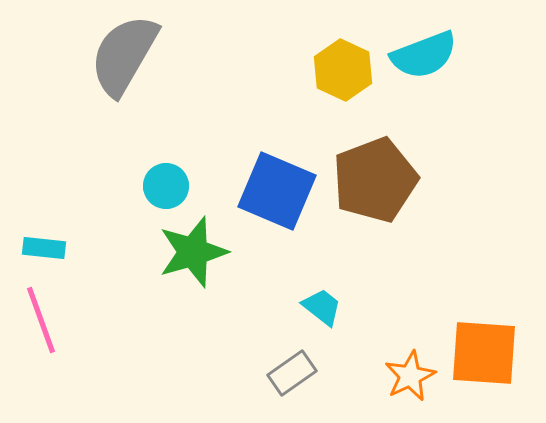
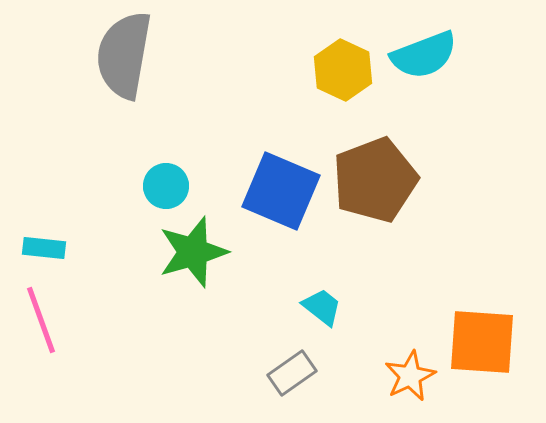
gray semicircle: rotated 20 degrees counterclockwise
blue square: moved 4 px right
orange square: moved 2 px left, 11 px up
